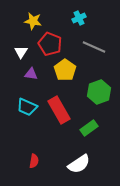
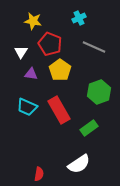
yellow pentagon: moved 5 px left
red semicircle: moved 5 px right, 13 px down
